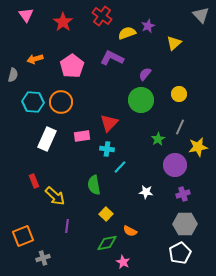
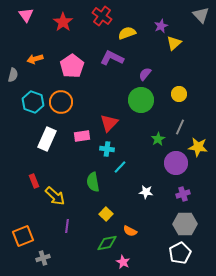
purple star: moved 13 px right
cyan hexagon: rotated 15 degrees clockwise
yellow star: rotated 18 degrees clockwise
purple circle: moved 1 px right, 2 px up
green semicircle: moved 1 px left, 3 px up
